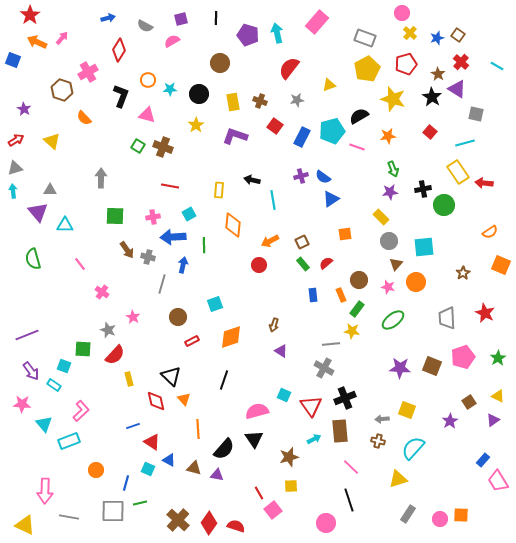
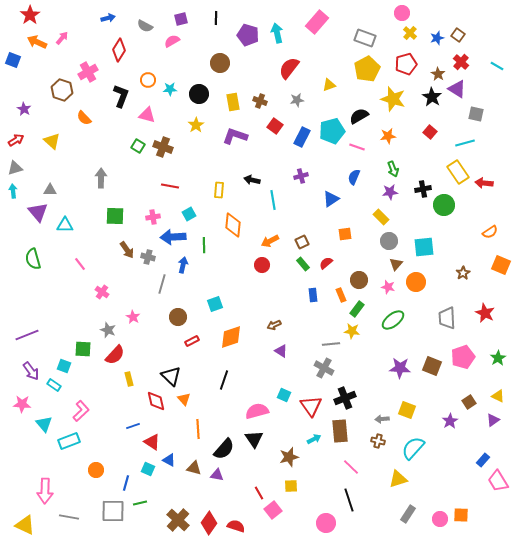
blue semicircle at (323, 177): moved 31 px right; rotated 77 degrees clockwise
red circle at (259, 265): moved 3 px right
brown arrow at (274, 325): rotated 48 degrees clockwise
